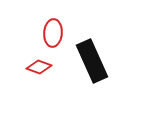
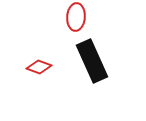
red ellipse: moved 23 px right, 16 px up
